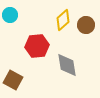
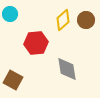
cyan circle: moved 1 px up
brown circle: moved 5 px up
red hexagon: moved 1 px left, 3 px up
gray diamond: moved 4 px down
